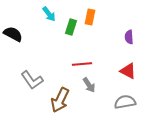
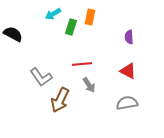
cyan arrow: moved 4 px right; rotated 98 degrees clockwise
gray L-shape: moved 9 px right, 3 px up
gray semicircle: moved 2 px right, 1 px down
